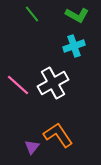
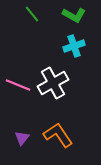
green L-shape: moved 3 px left
pink line: rotated 20 degrees counterclockwise
purple triangle: moved 10 px left, 9 px up
